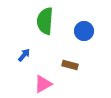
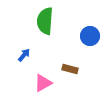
blue circle: moved 6 px right, 5 px down
brown rectangle: moved 4 px down
pink triangle: moved 1 px up
